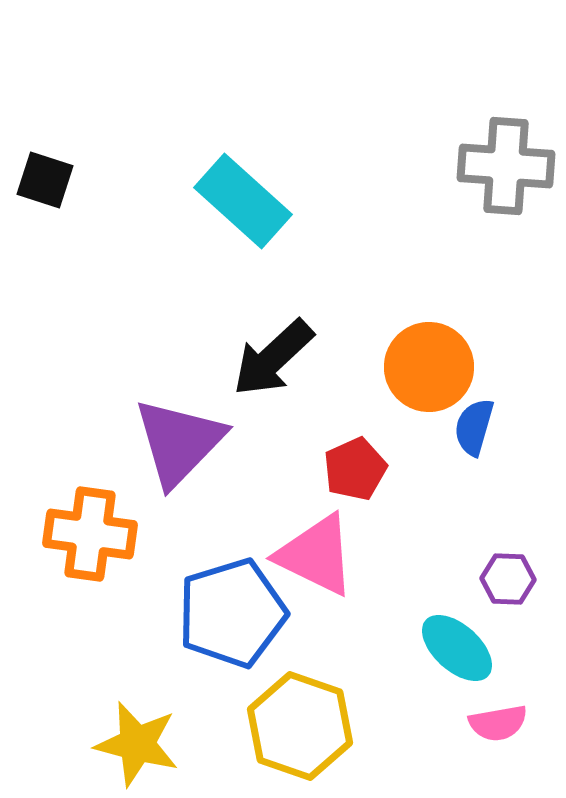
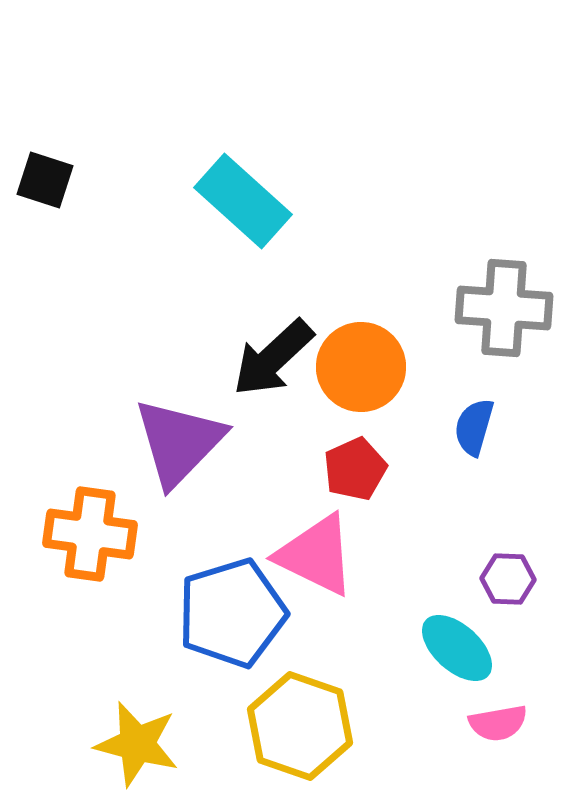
gray cross: moved 2 px left, 142 px down
orange circle: moved 68 px left
